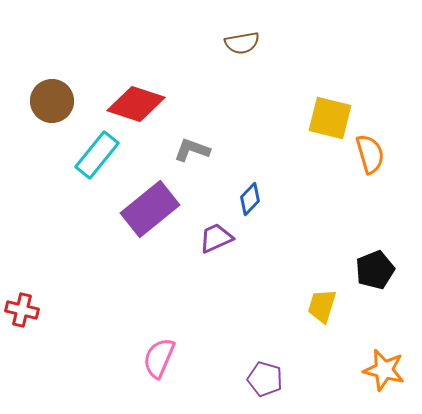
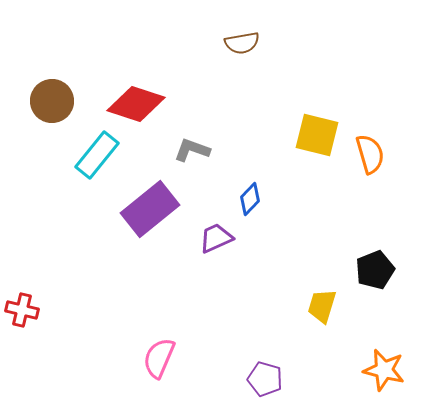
yellow square: moved 13 px left, 17 px down
